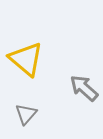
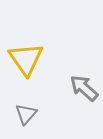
yellow triangle: rotated 15 degrees clockwise
